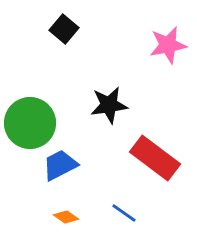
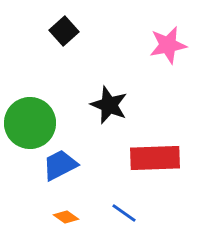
black square: moved 2 px down; rotated 8 degrees clockwise
black star: rotated 30 degrees clockwise
red rectangle: rotated 39 degrees counterclockwise
